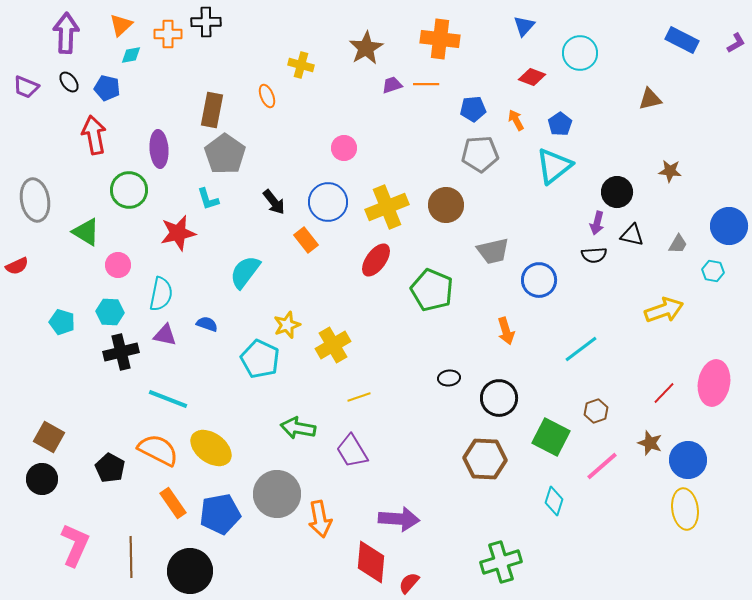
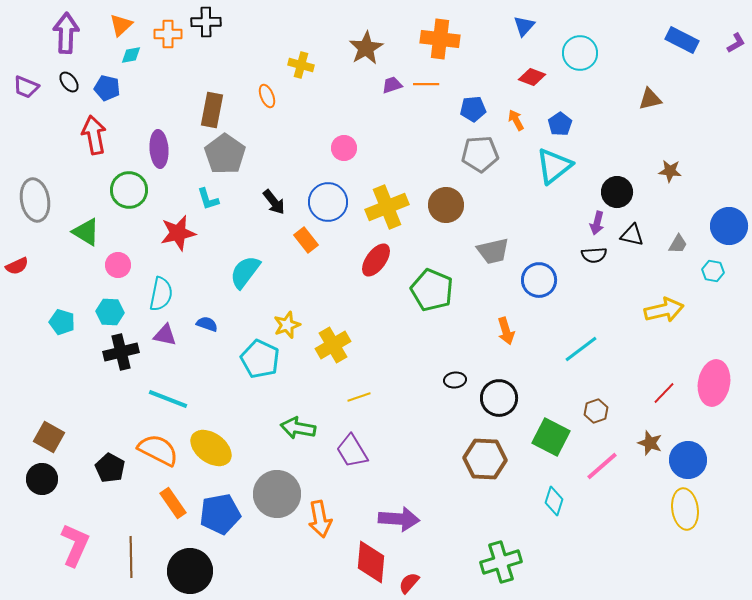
yellow arrow at (664, 310): rotated 6 degrees clockwise
black ellipse at (449, 378): moved 6 px right, 2 px down
